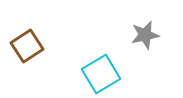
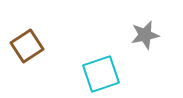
cyan square: rotated 12 degrees clockwise
